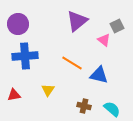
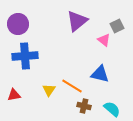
orange line: moved 23 px down
blue triangle: moved 1 px right, 1 px up
yellow triangle: moved 1 px right
